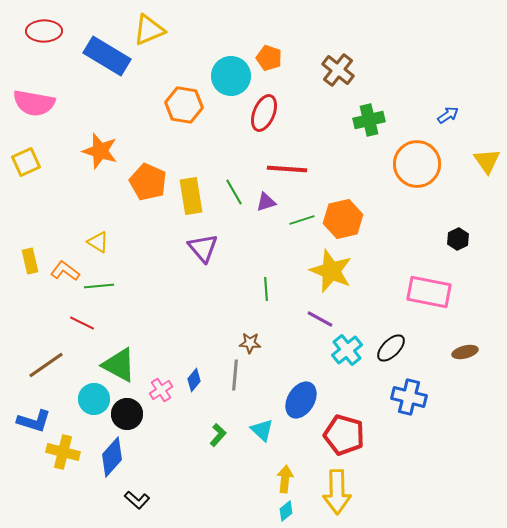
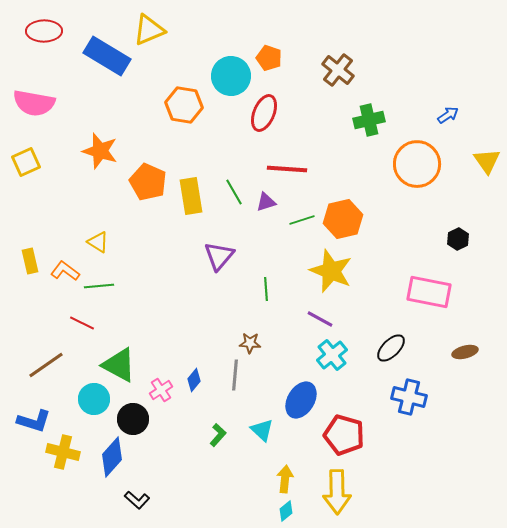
purple triangle at (203, 248): moved 16 px right, 8 px down; rotated 20 degrees clockwise
cyan cross at (347, 350): moved 15 px left, 5 px down
black circle at (127, 414): moved 6 px right, 5 px down
